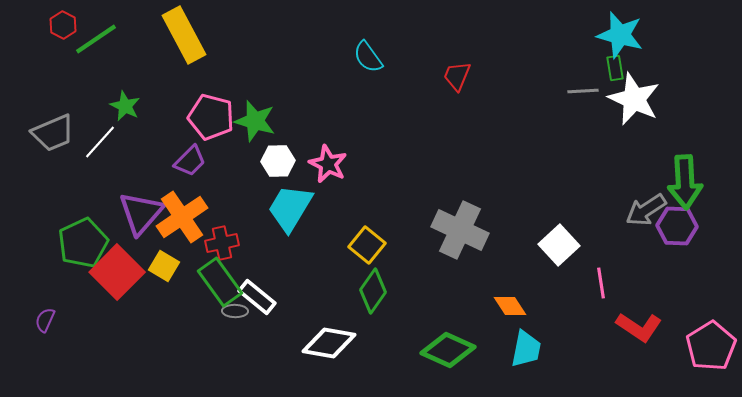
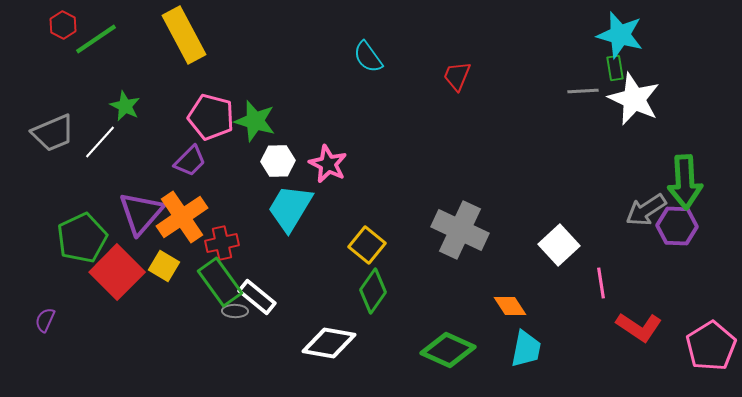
green pentagon at (83, 243): moved 1 px left, 5 px up
